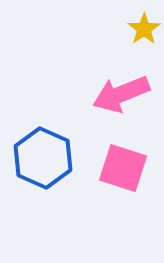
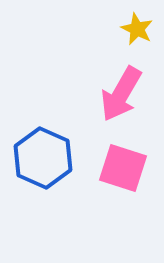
yellow star: moved 7 px left; rotated 12 degrees counterclockwise
pink arrow: rotated 38 degrees counterclockwise
